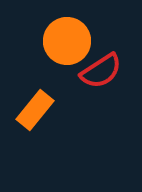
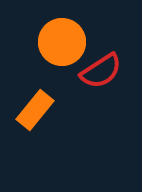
orange circle: moved 5 px left, 1 px down
